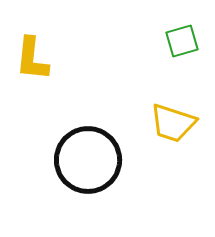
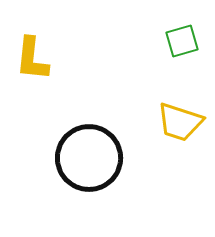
yellow trapezoid: moved 7 px right, 1 px up
black circle: moved 1 px right, 2 px up
